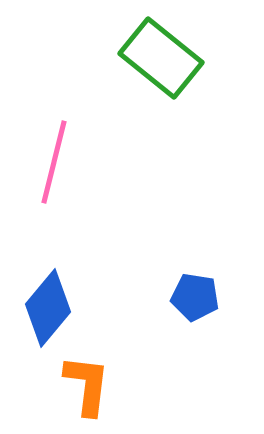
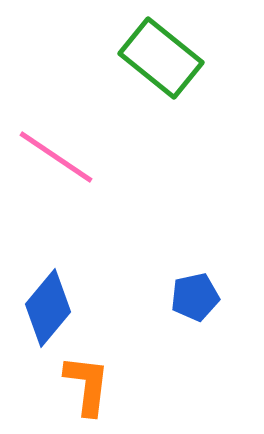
pink line: moved 2 px right, 5 px up; rotated 70 degrees counterclockwise
blue pentagon: rotated 21 degrees counterclockwise
